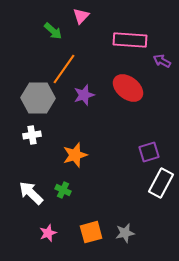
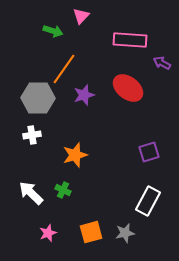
green arrow: rotated 24 degrees counterclockwise
purple arrow: moved 2 px down
white rectangle: moved 13 px left, 18 px down
